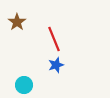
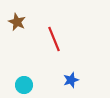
brown star: rotated 12 degrees counterclockwise
blue star: moved 15 px right, 15 px down
